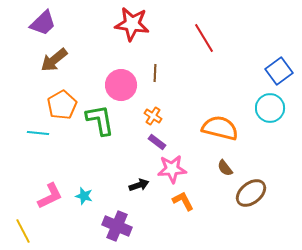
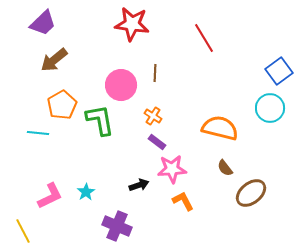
cyan star: moved 2 px right, 4 px up; rotated 24 degrees clockwise
